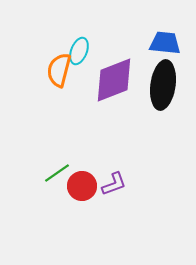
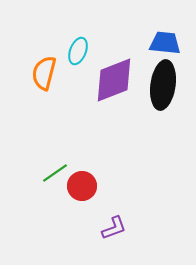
cyan ellipse: moved 1 px left
orange semicircle: moved 15 px left, 3 px down
green line: moved 2 px left
purple L-shape: moved 44 px down
